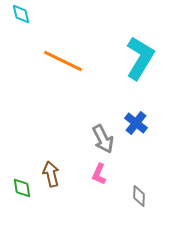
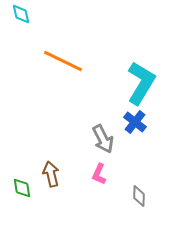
cyan L-shape: moved 1 px right, 25 px down
blue cross: moved 1 px left, 1 px up
